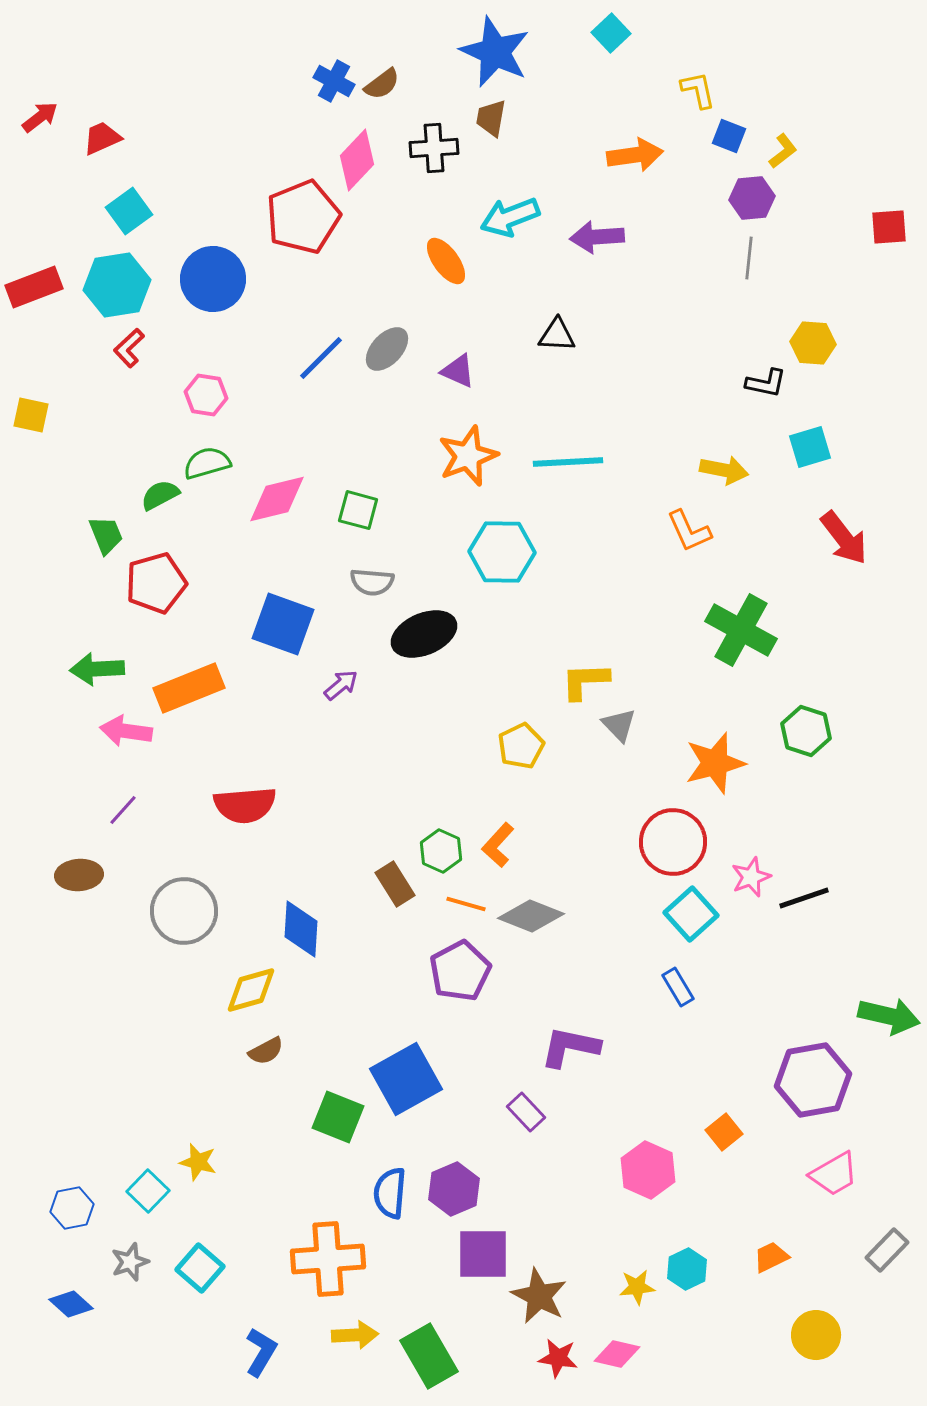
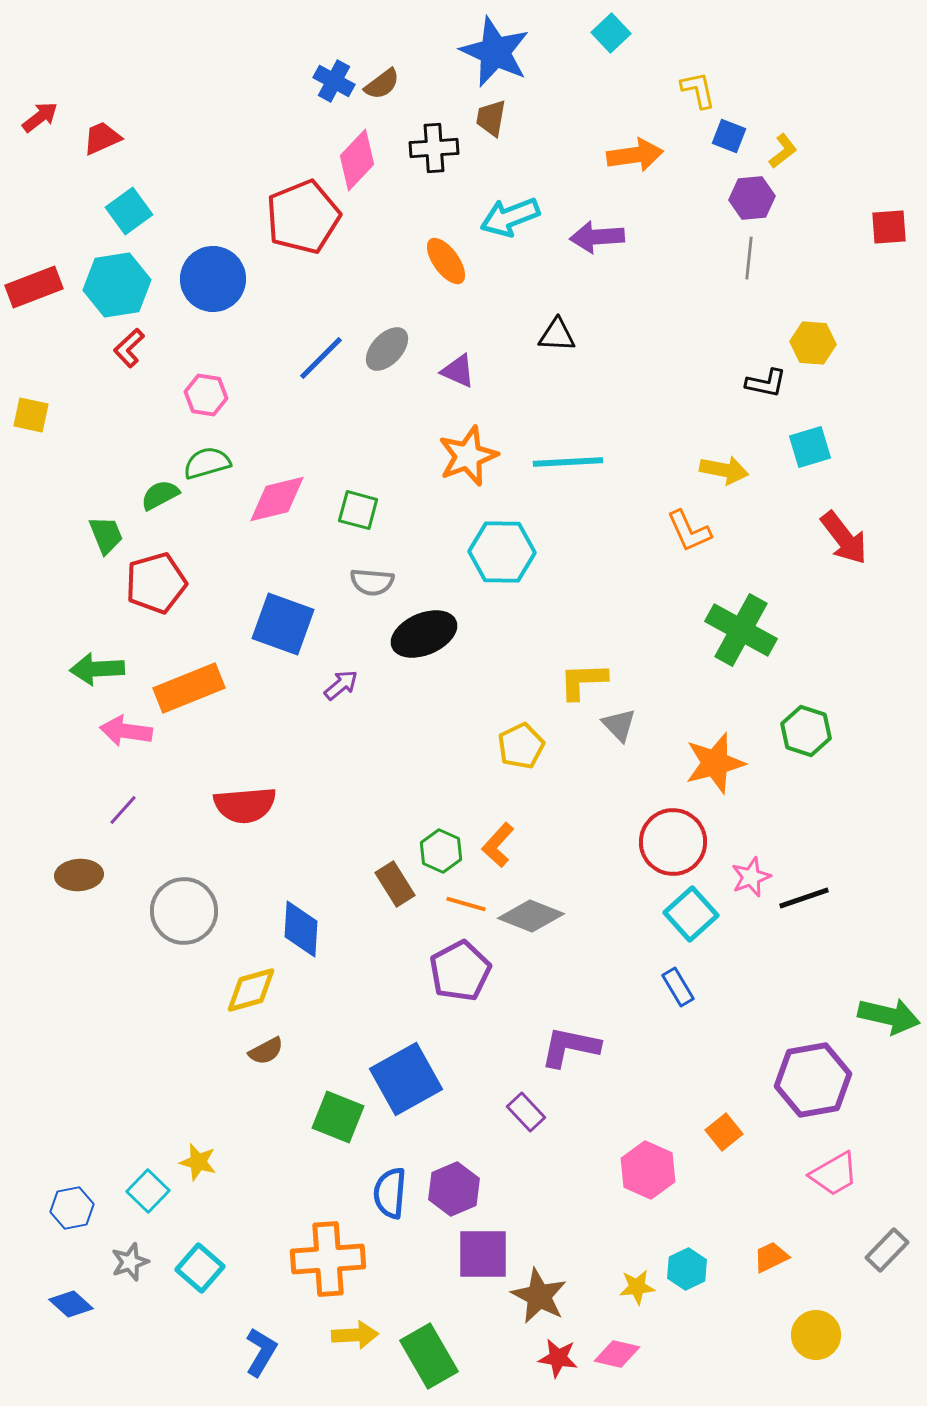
yellow L-shape at (585, 681): moved 2 px left
